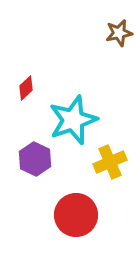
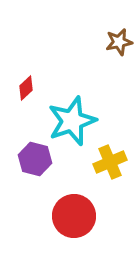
brown star: moved 9 px down
cyan star: moved 1 px left, 1 px down
purple hexagon: rotated 12 degrees counterclockwise
red circle: moved 2 px left, 1 px down
